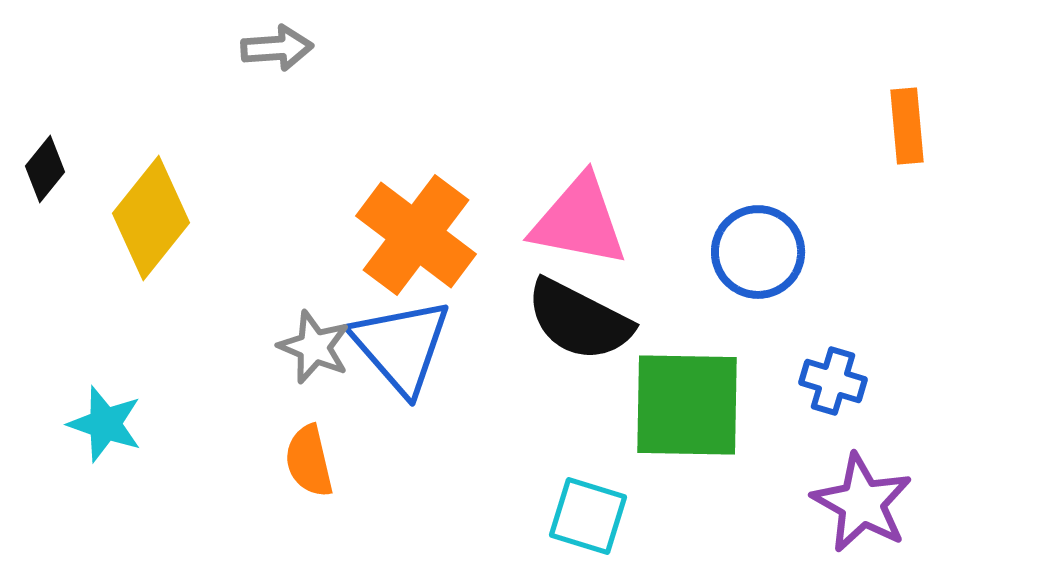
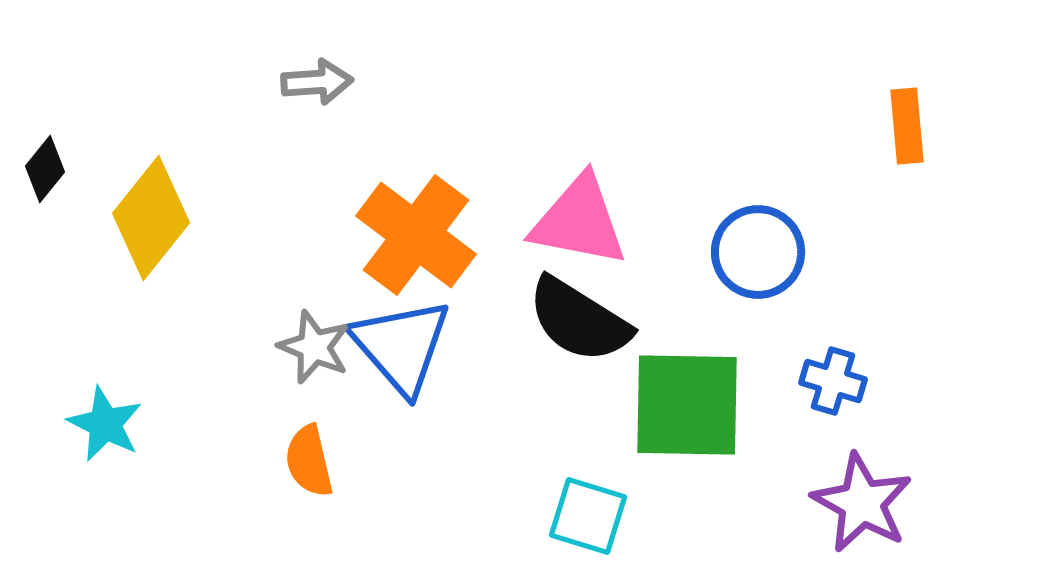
gray arrow: moved 40 px right, 34 px down
black semicircle: rotated 5 degrees clockwise
cyan star: rotated 8 degrees clockwise
